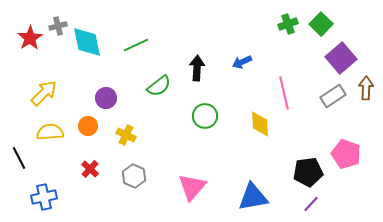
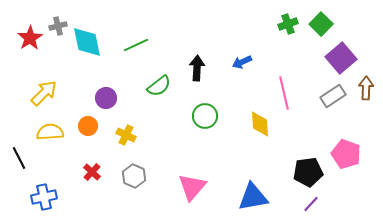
red cross: moved 2 px right, 3 px down
